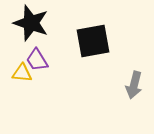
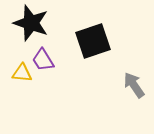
black square: rotated 9 degrees counterclockwise
purple trapezoid: moved 6 px right
gray arrow: rotated 132 degrees clockwise
